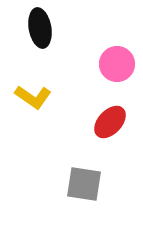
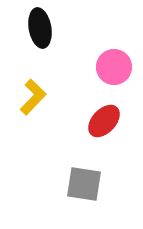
pink circle: moved 3 px left, 3 px down
yellow L-shape: rotated 81 degrees counterclockwise
red ellipse: moved 6 px left, 1 px up
